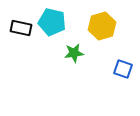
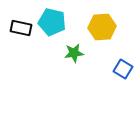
yellow hexagon: moved 1 px down; rotated 12 degrees clockwise
blue square: rotated 12 degrees clockwise
